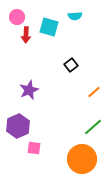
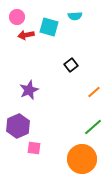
red arrow: rotated 77 degrees clockwise
